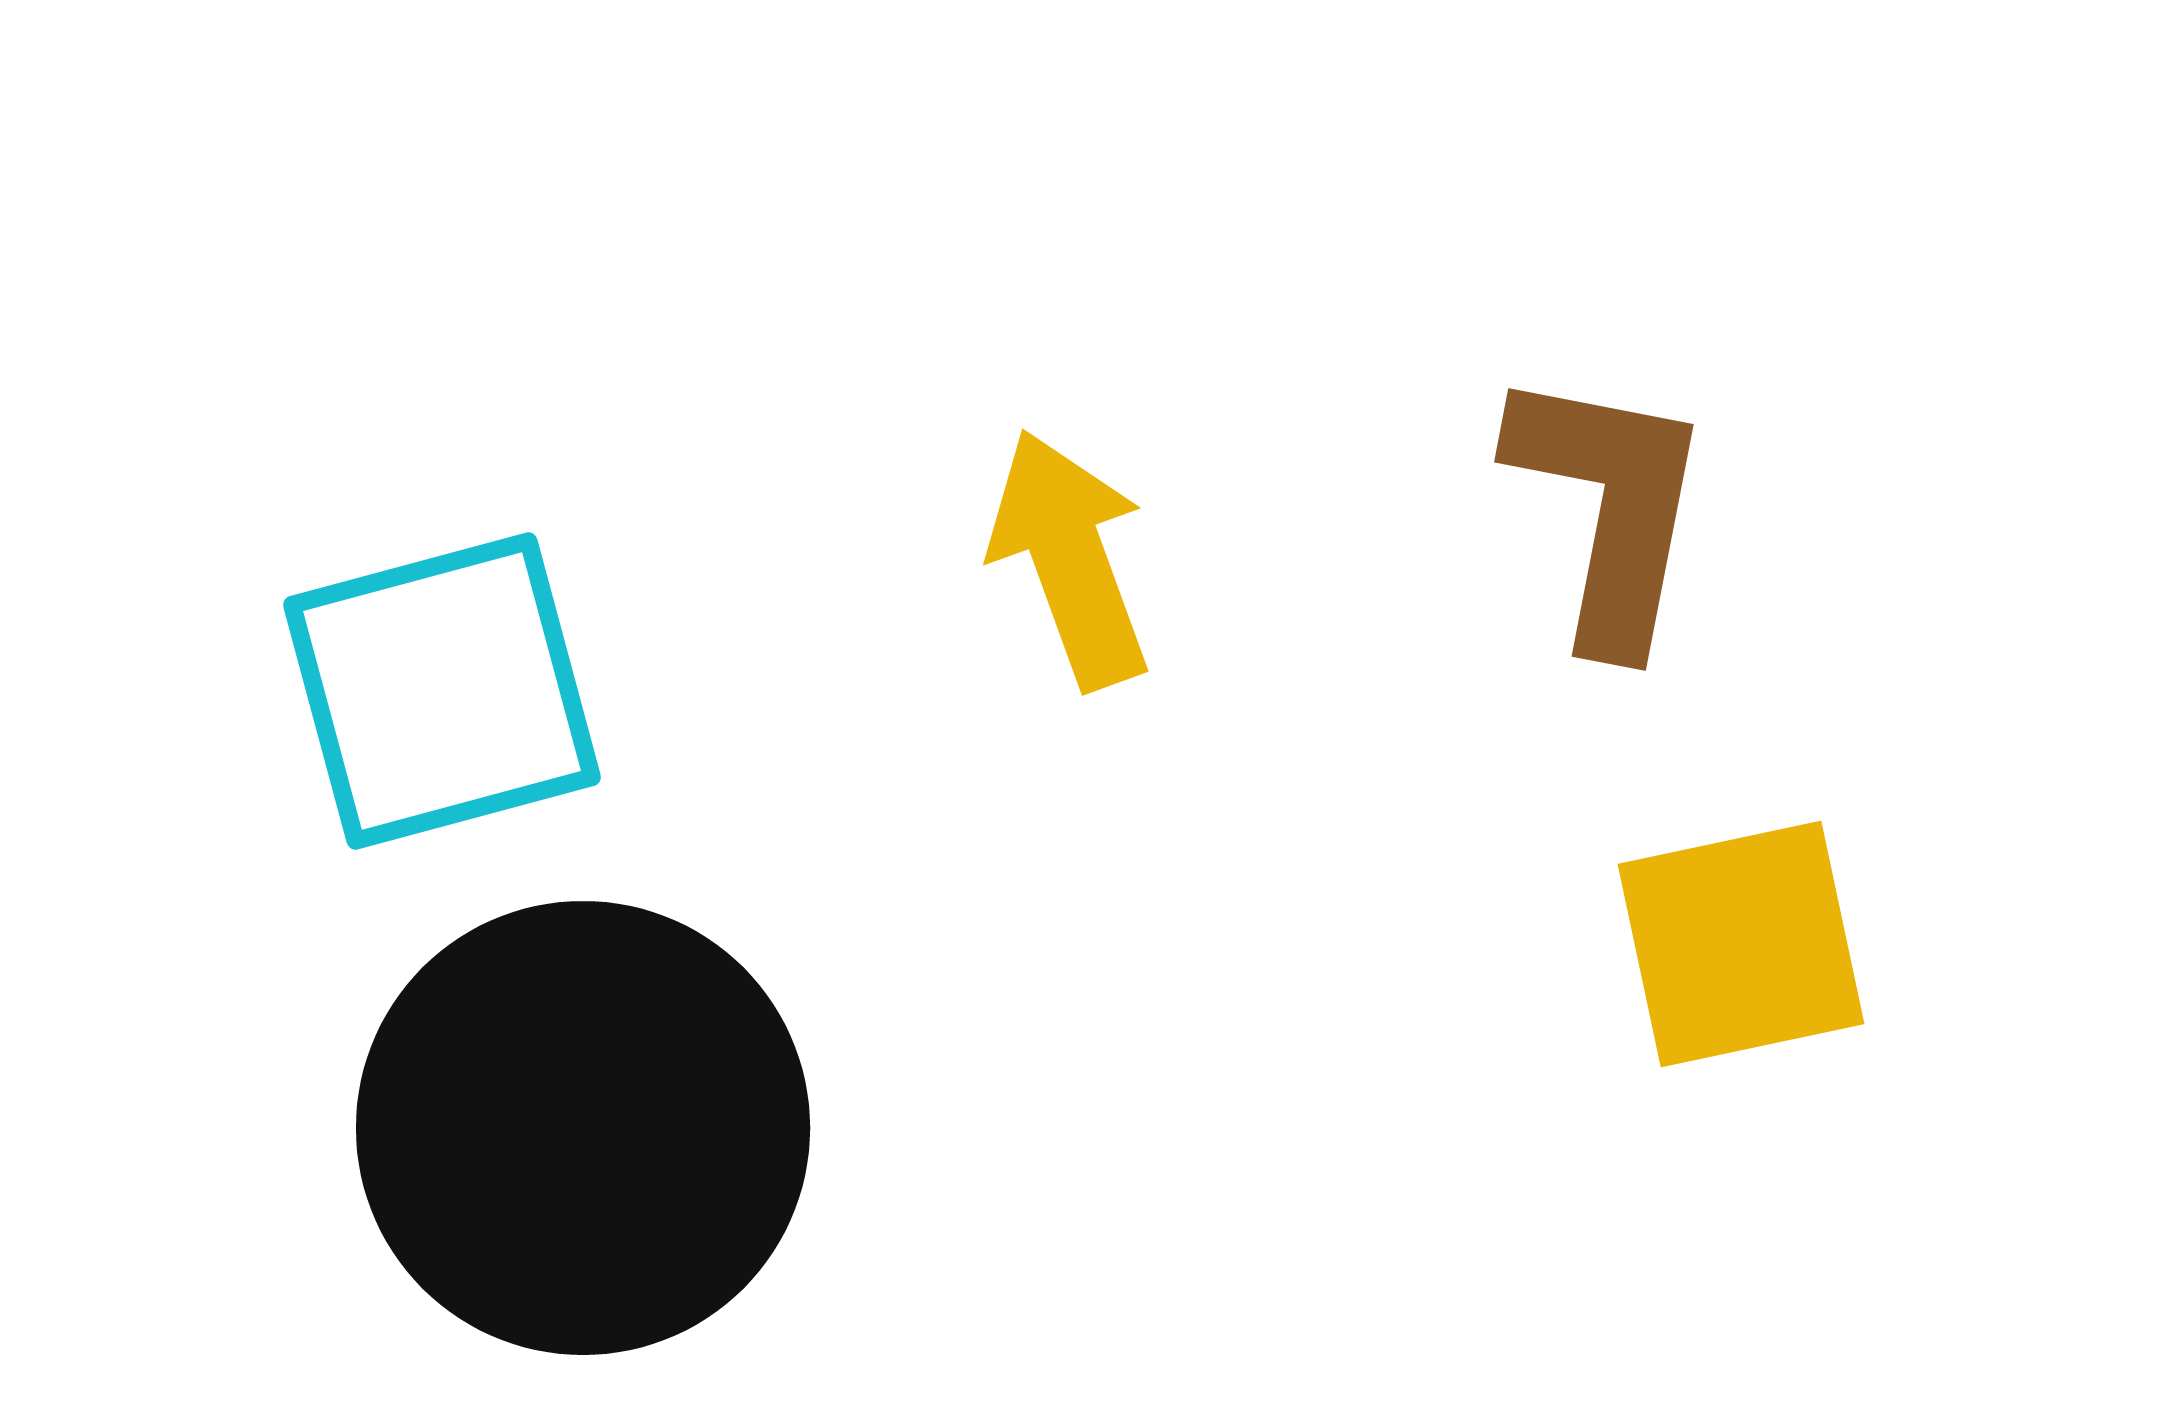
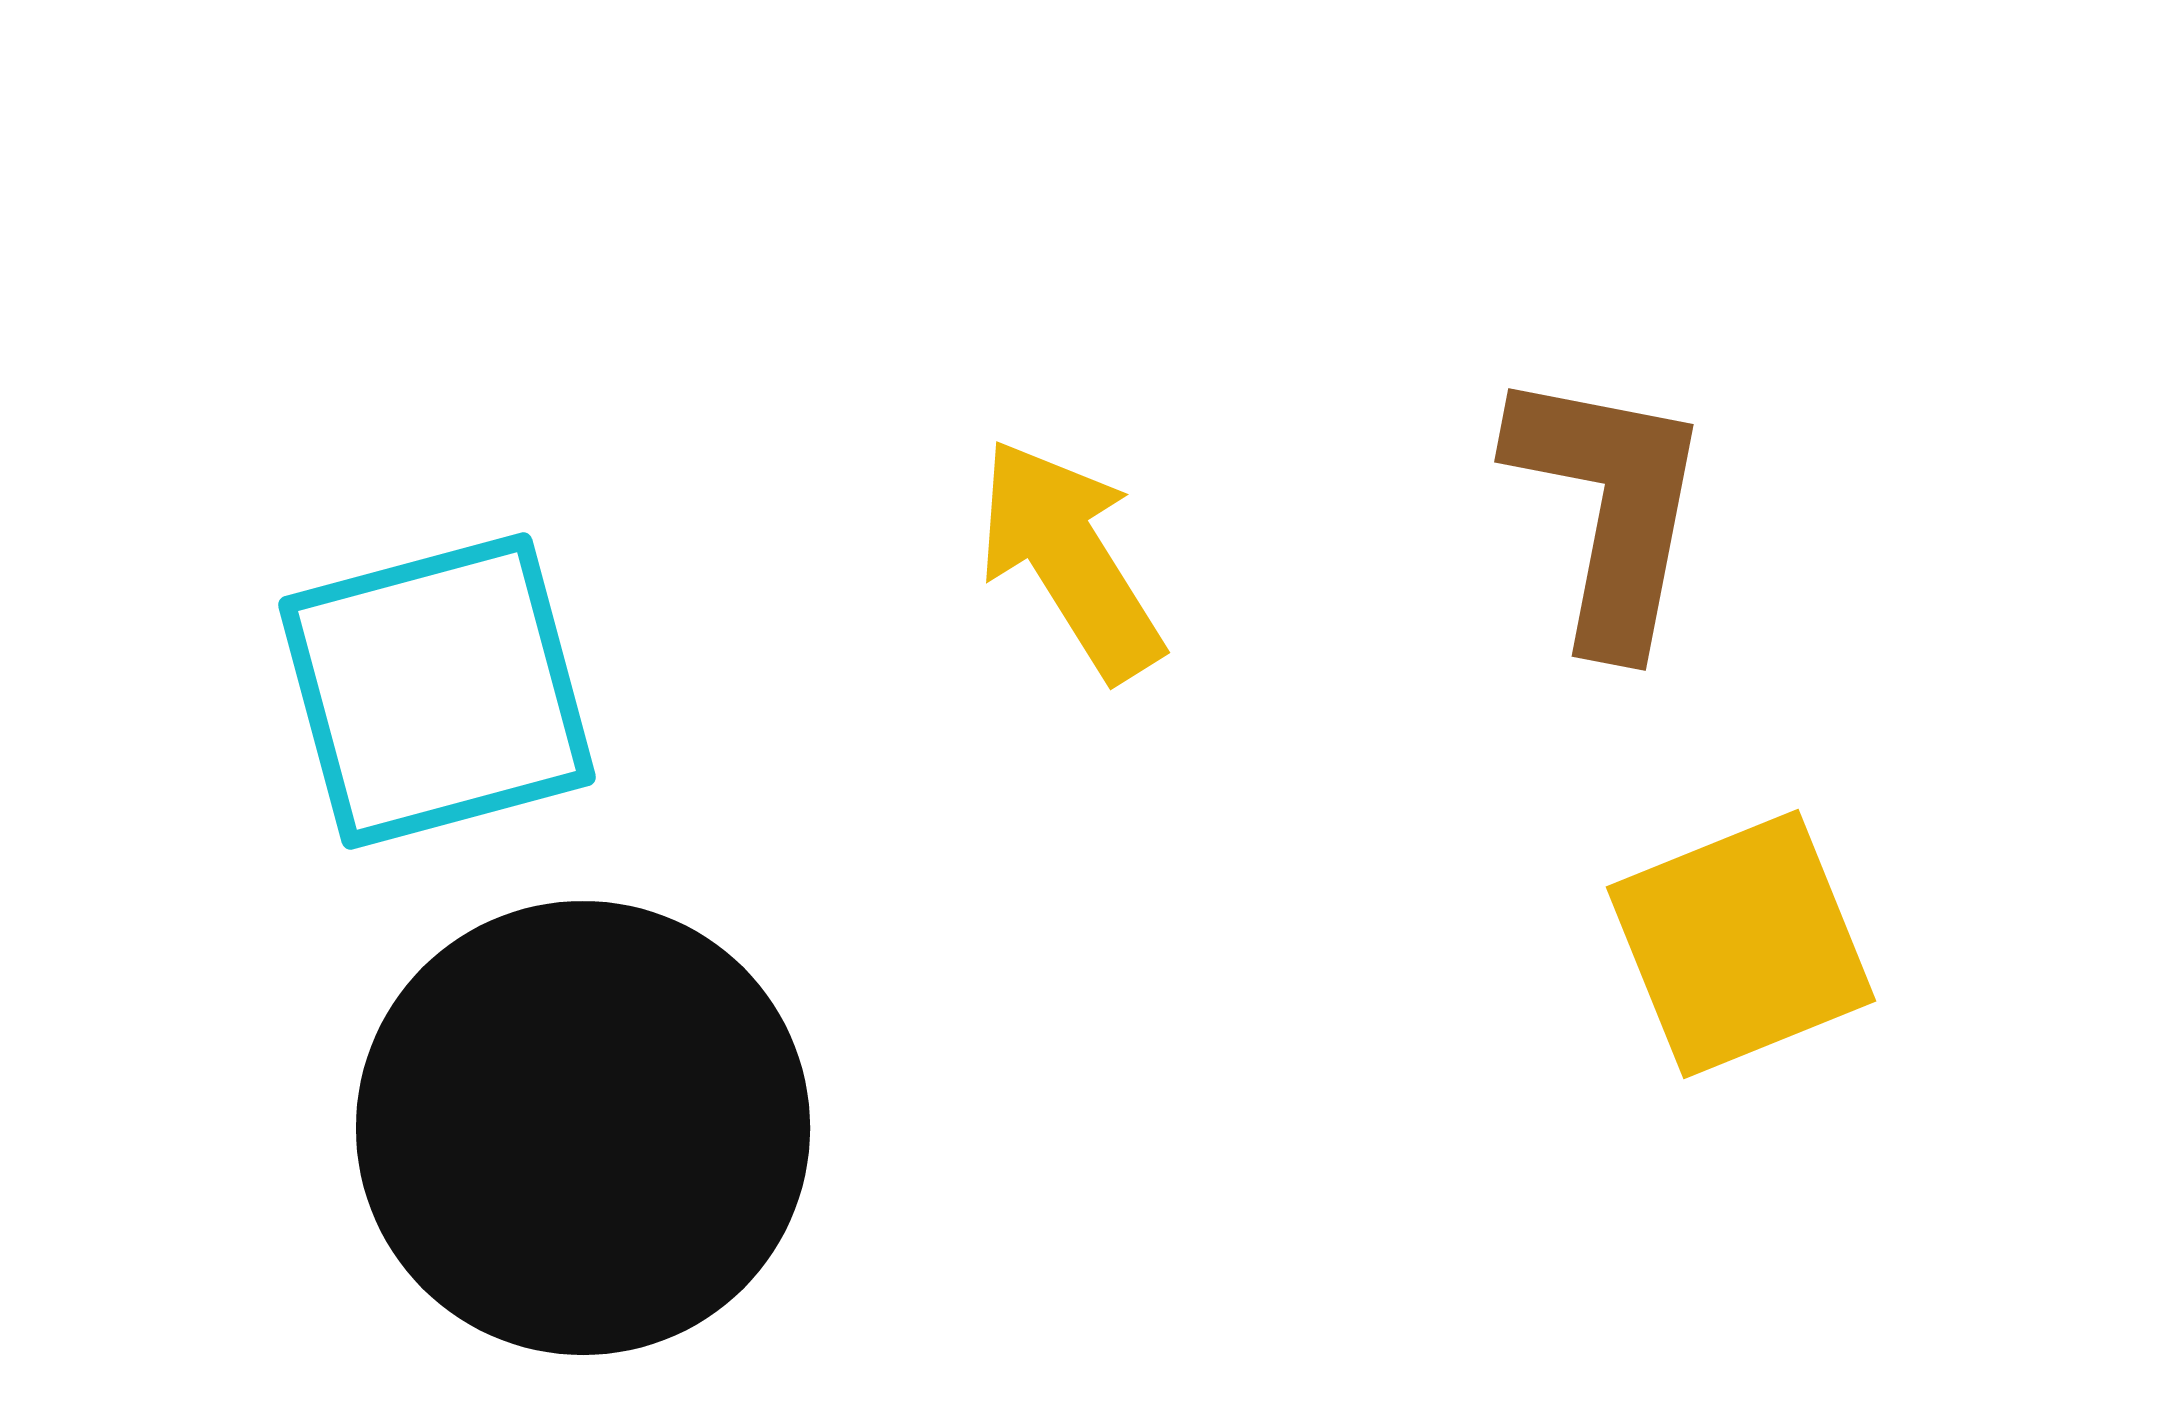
yellow arrow: rotated 12 degrees counterclockwise
cyan square: moved 5 px left
yellow square: rotated 10 degrees counterclockwise
